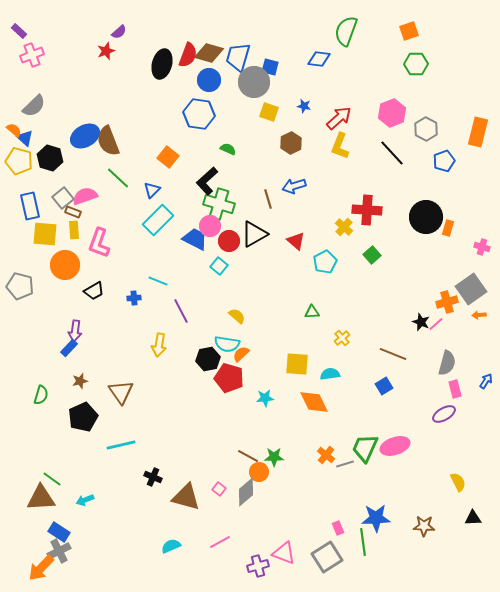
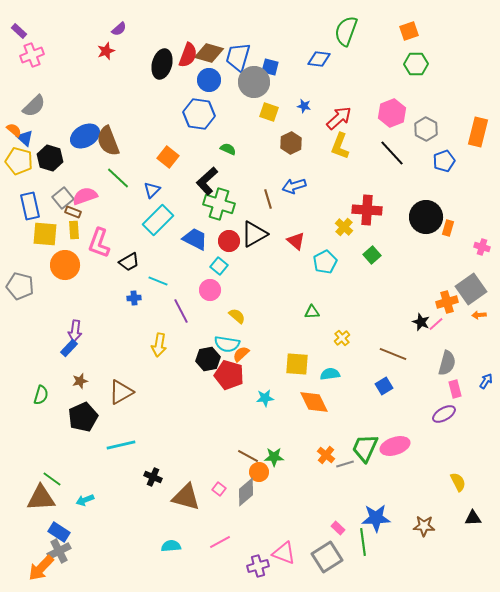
purple semicircle at (119, 32): moved 3 px up
pink circle at (210, 226): moved 64 px down
black trapezoid at (94, 291): moved 35 px right, 29 px up
red pentagon at (229, 378): moved 3 px up
brown triangle at (121, 392): rotated 36 degrees clockwise
pink rectangle at (338, 528): rotated 24 degrees counterclockwise
cyan semicircle at (171, 546): rotated 18 degrees clockwise
